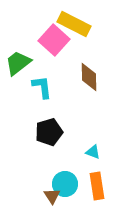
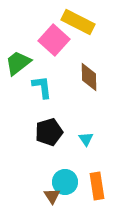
yellow rectangle: moved 4 px right, 2 px up
cyan triangle: moved 7 px left, 13 px up; rotated 35 degrees clockwise
cyan circle: moved 2 px up
